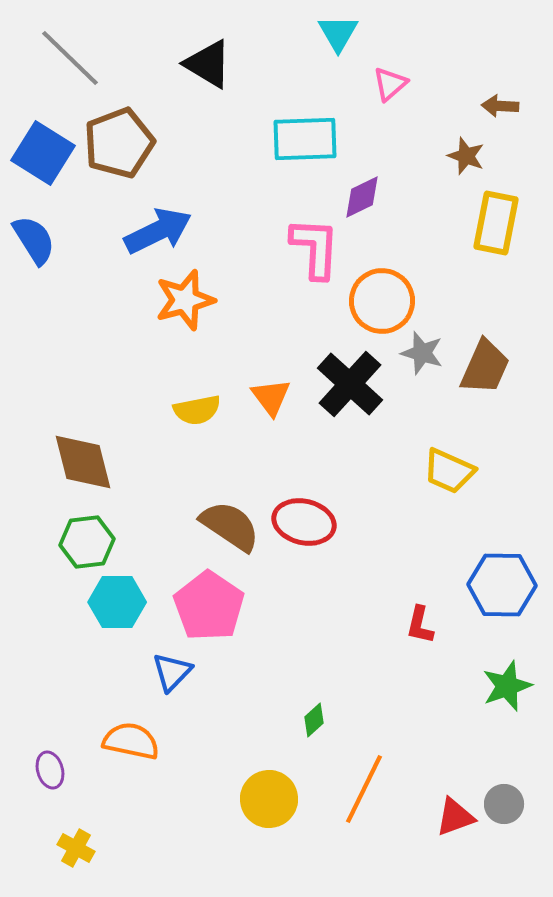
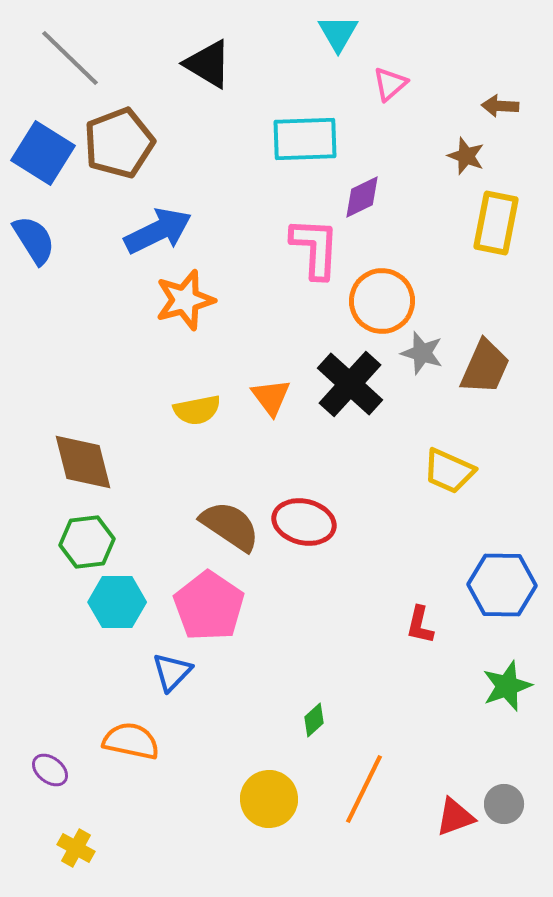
purple ellipse: rotated 36 degrees counterclockwise
